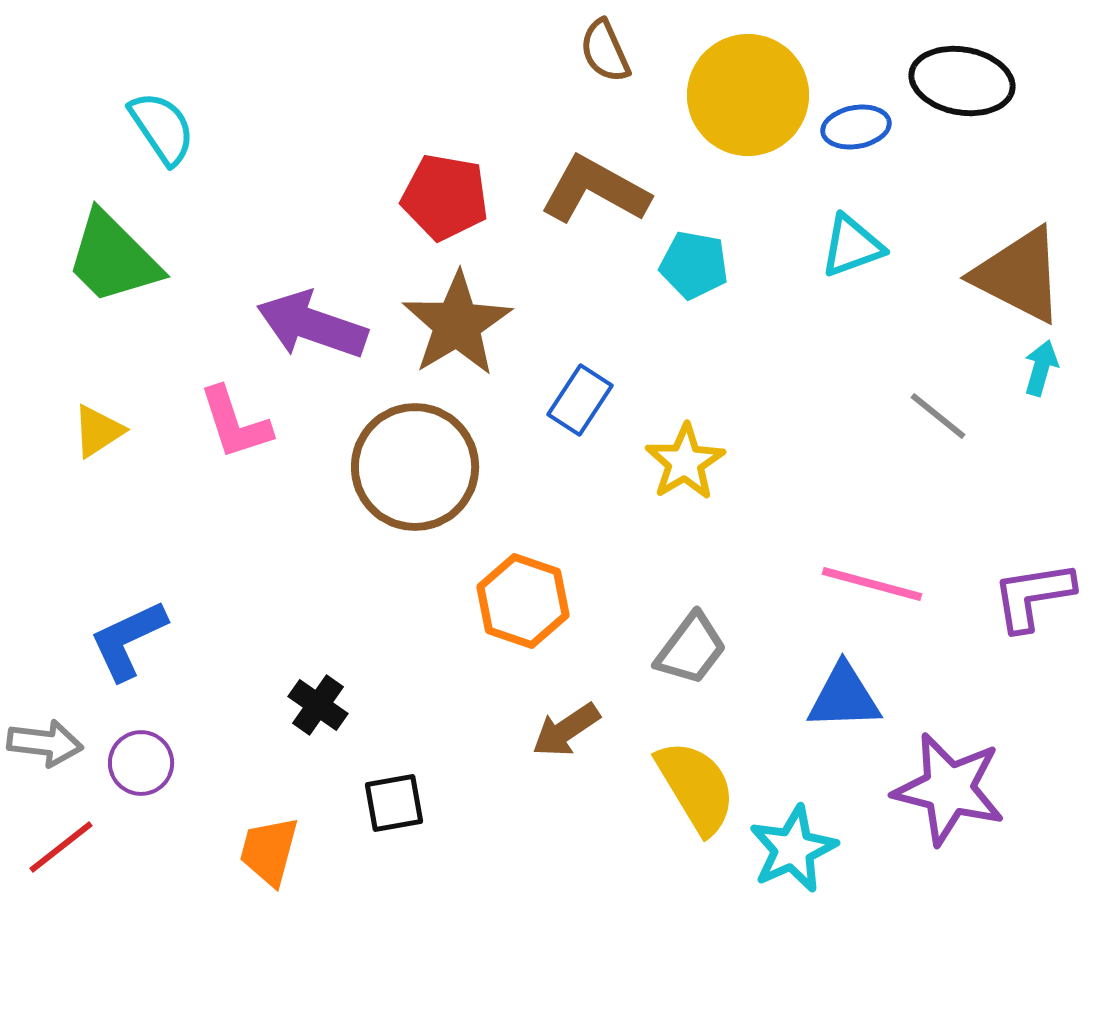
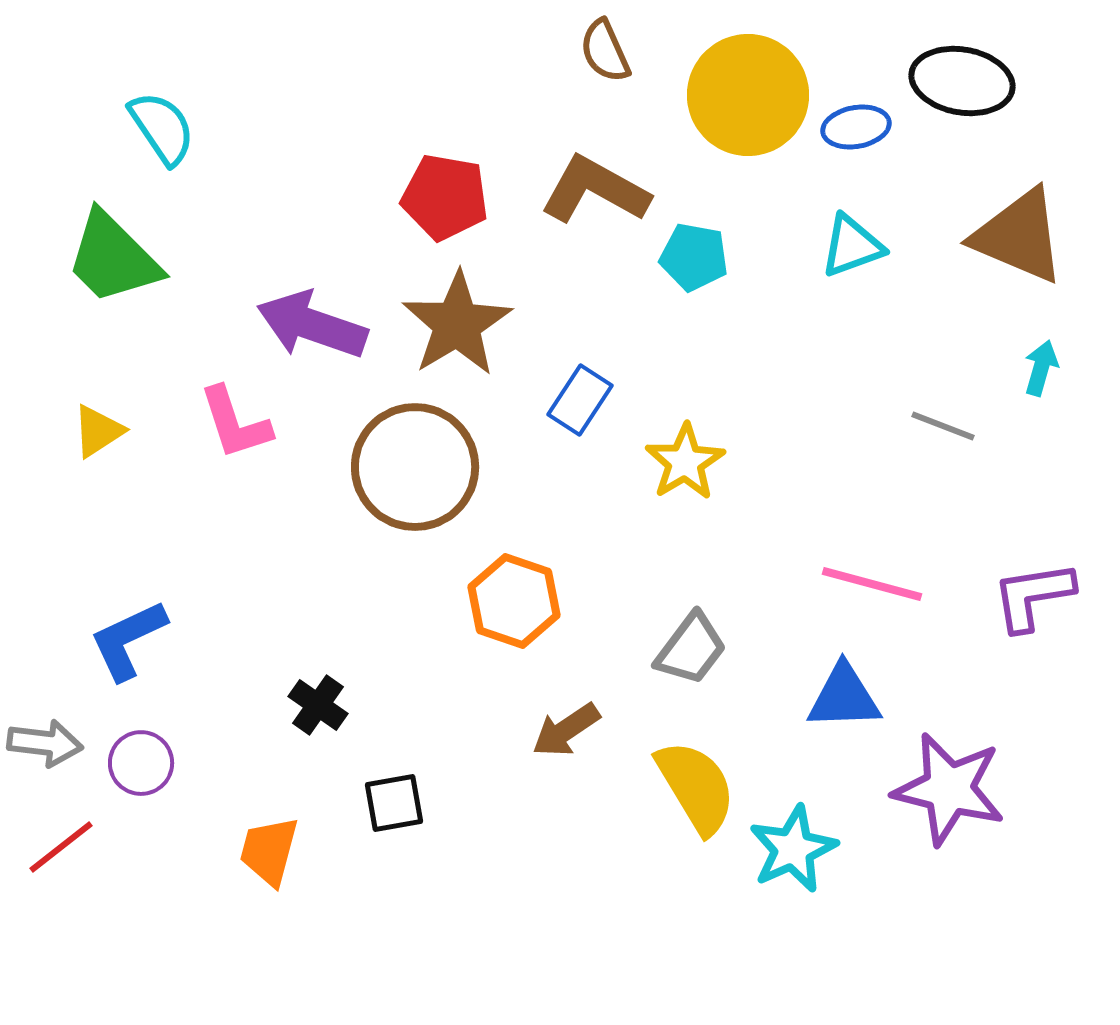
cyan pentagon: moved 8 px up
brown triangle: moved 39 px up; rotated 4 degrees counterclockwise
gray line: moved 5 px right, 10 px down; rotated 18 degrees counterclockwise
orange hexagon: moved 9 px left
